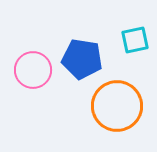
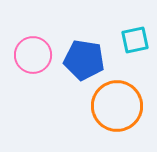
blue pentagon: moved 2 px right, 1 px down
pink circle: moved 15 px up
